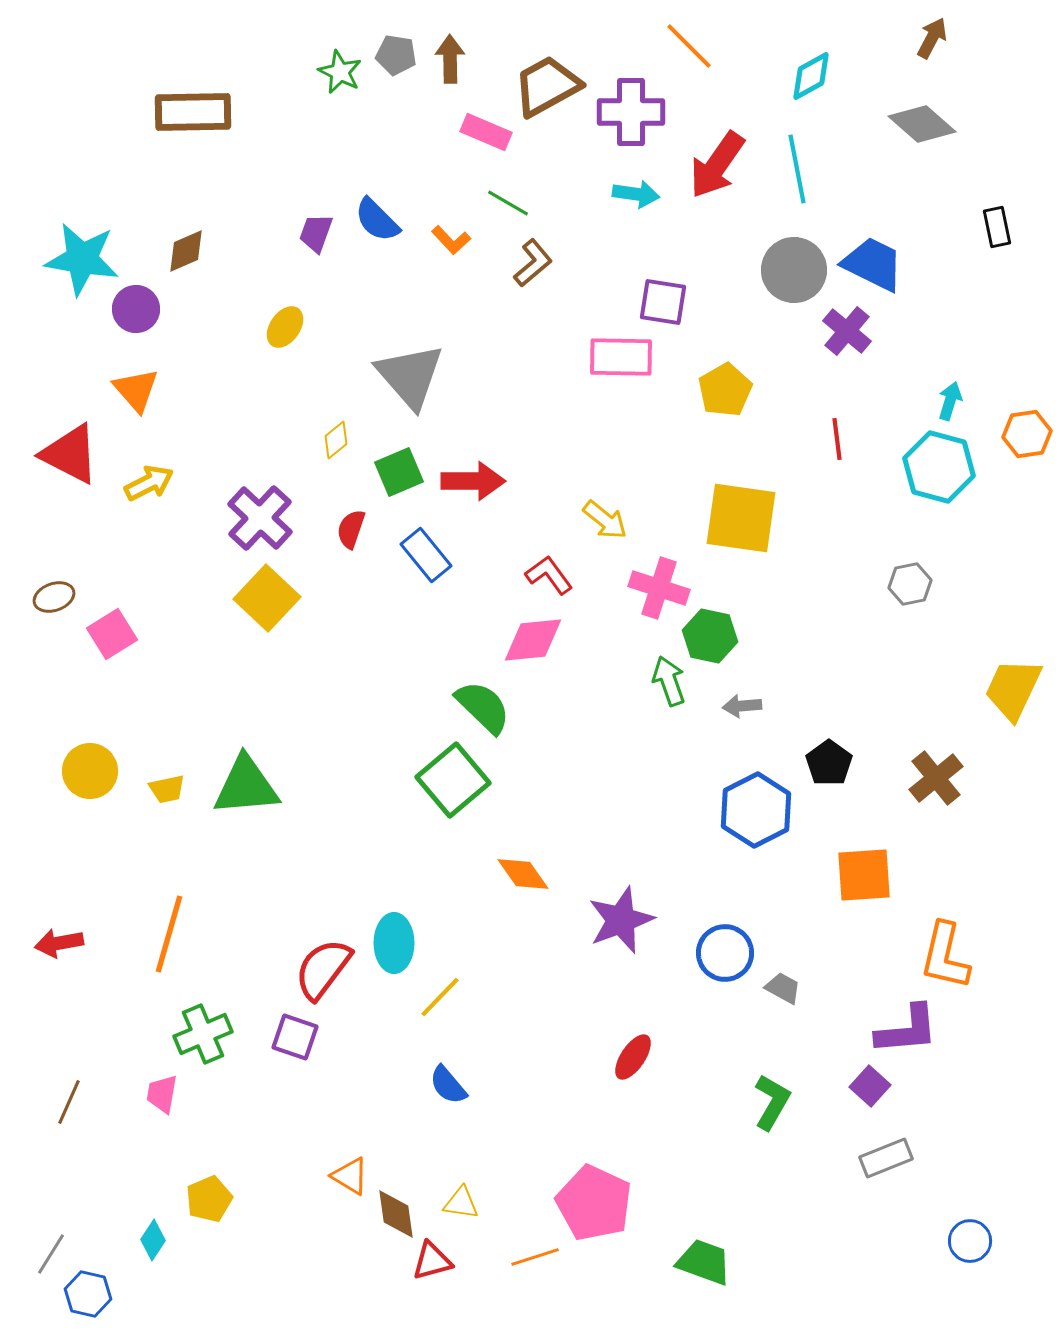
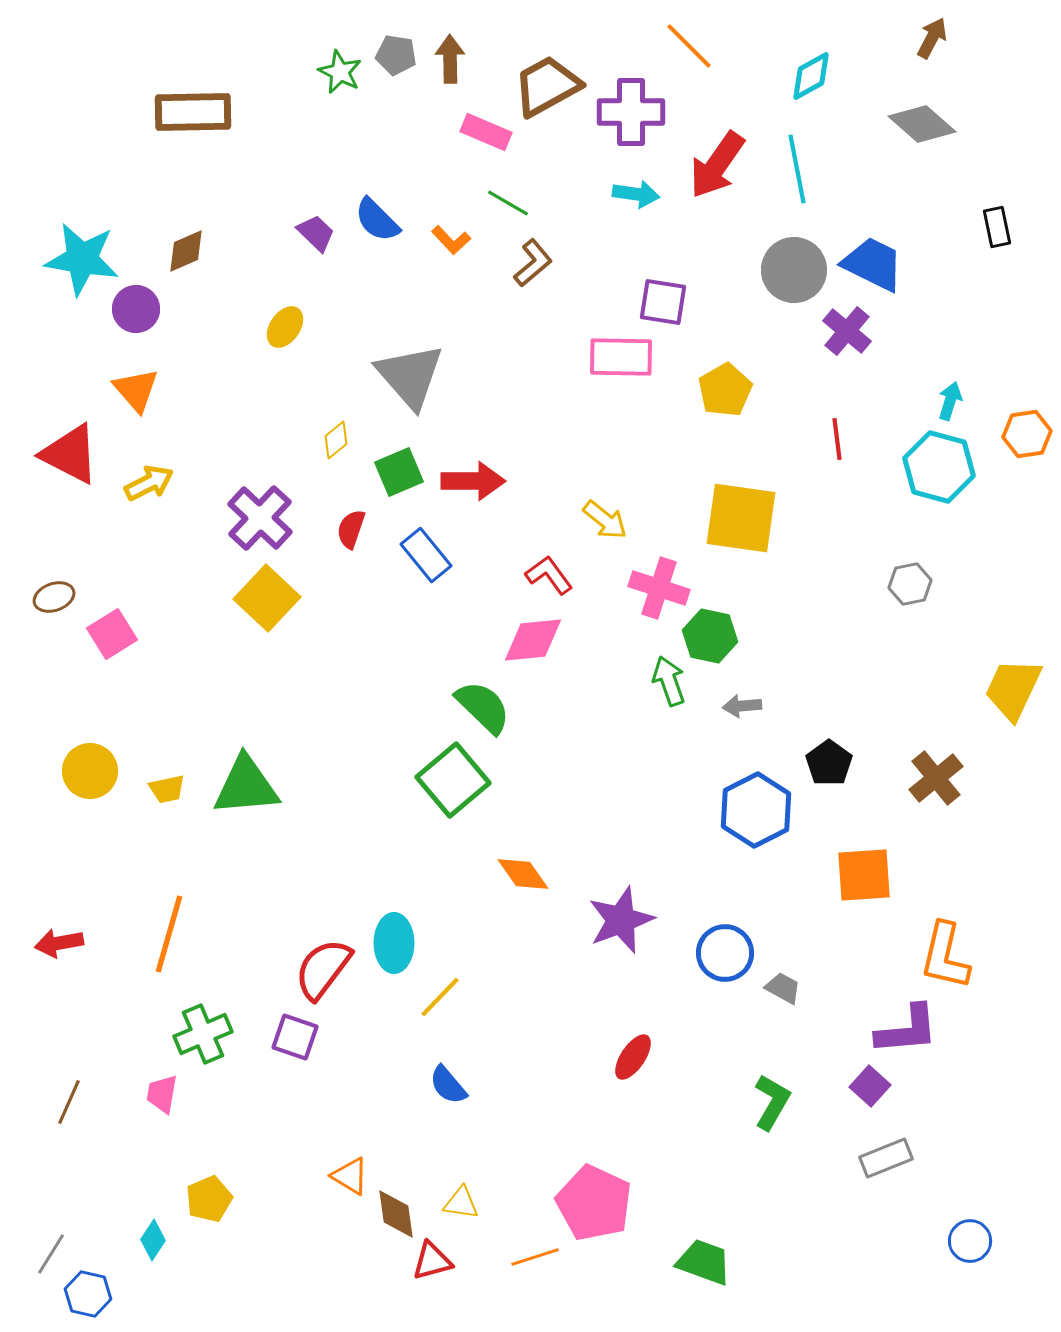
purple trapezoid at (316, 233): rotated 114 degrees clockwise
